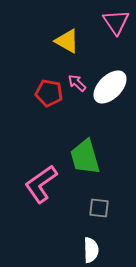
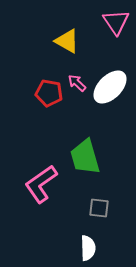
white semicircle: moved 3 px left, 2 px up
